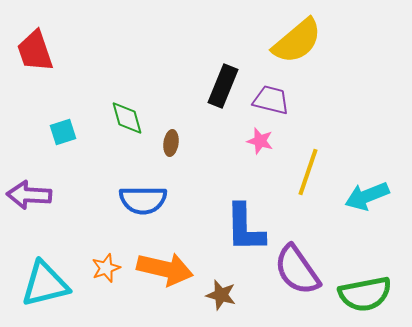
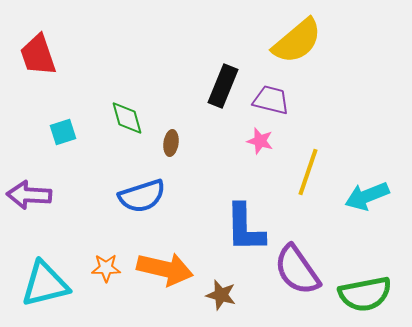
red trapezoid: moved 3 px right, 4 px down
blue semicircle: moved 1 px left, 4 px up; rotated 18 degrees counterclockwise
orange star: rotated 20 degrees clockwise
